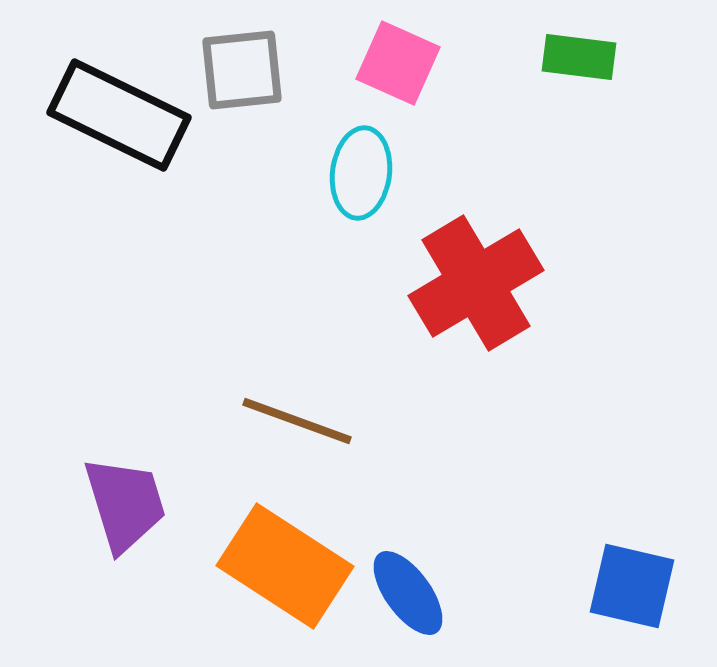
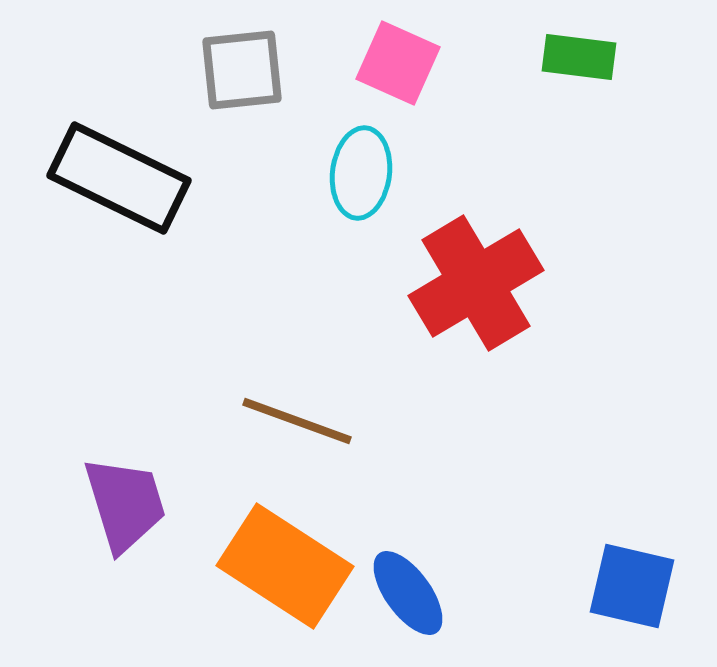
black rectangle: moved 63 px down
